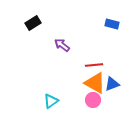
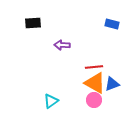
black rectangle: rotated 28 degrees clockwise
purple arrow: rotated 35 degrees counterclockwise
red line: moved 2 px down
pink circle: moved 1 px right
